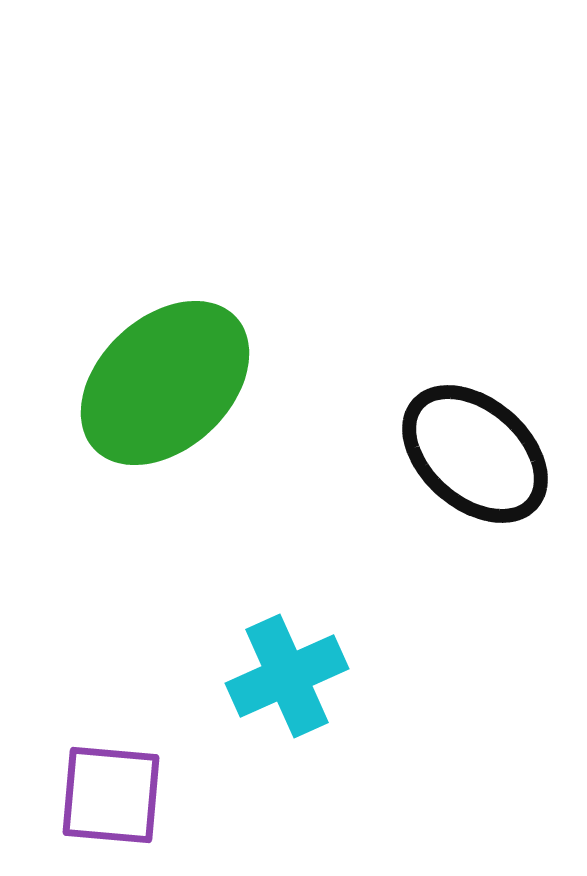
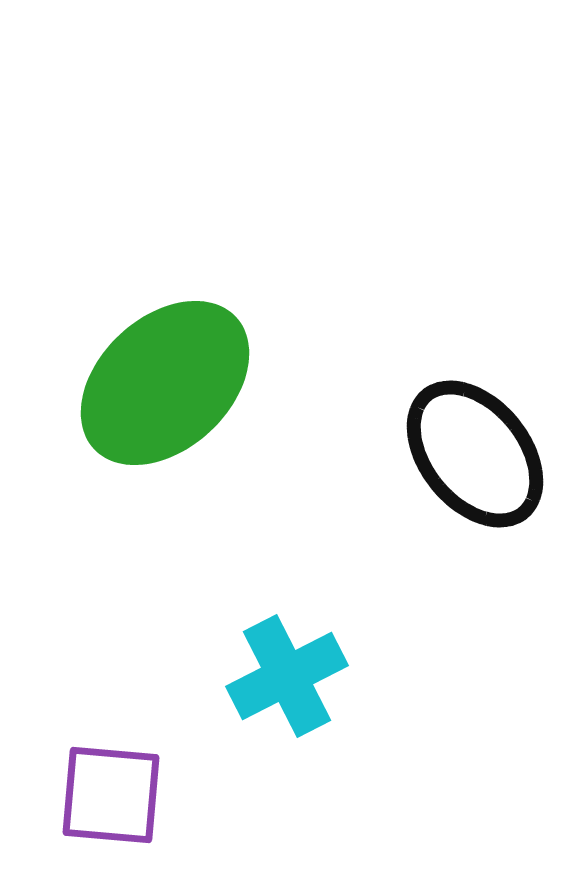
black ellipse: rotated 10 degrees clockwise
cyan cross: rotated 3 degrees counterclockwise
